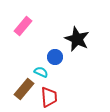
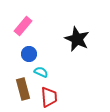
blue circle: moved 26 px left, 3 px up
brown rectangle: moved 1 px left; rotated 55 degrees counterclockwise
